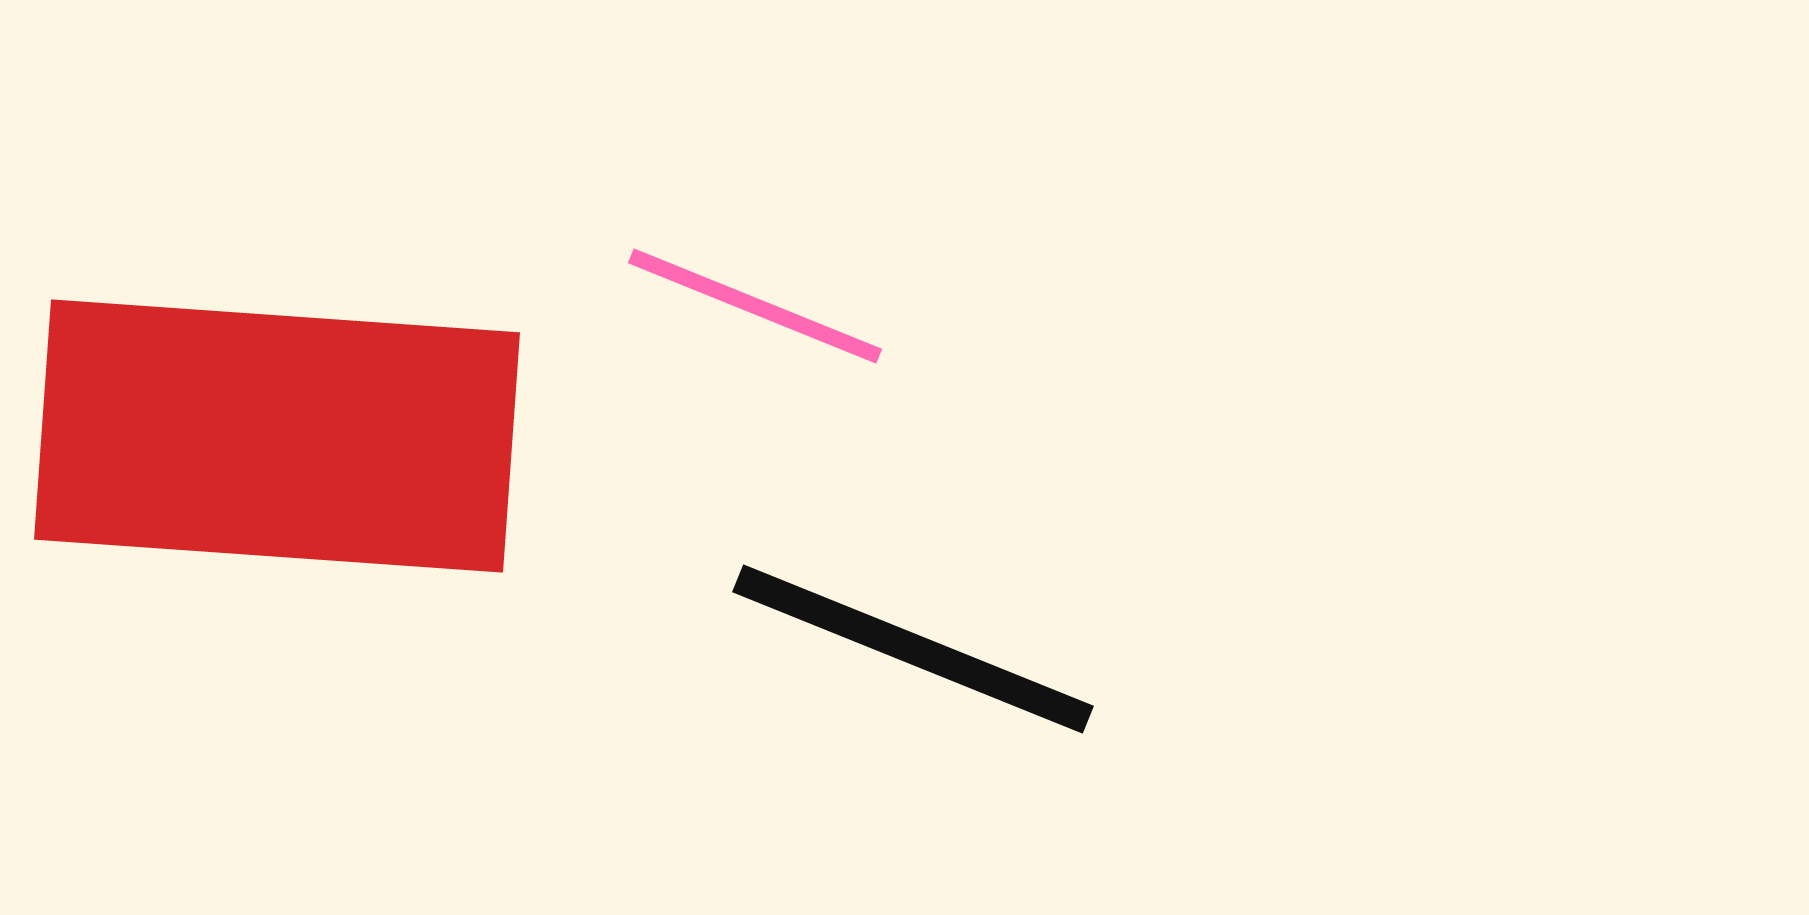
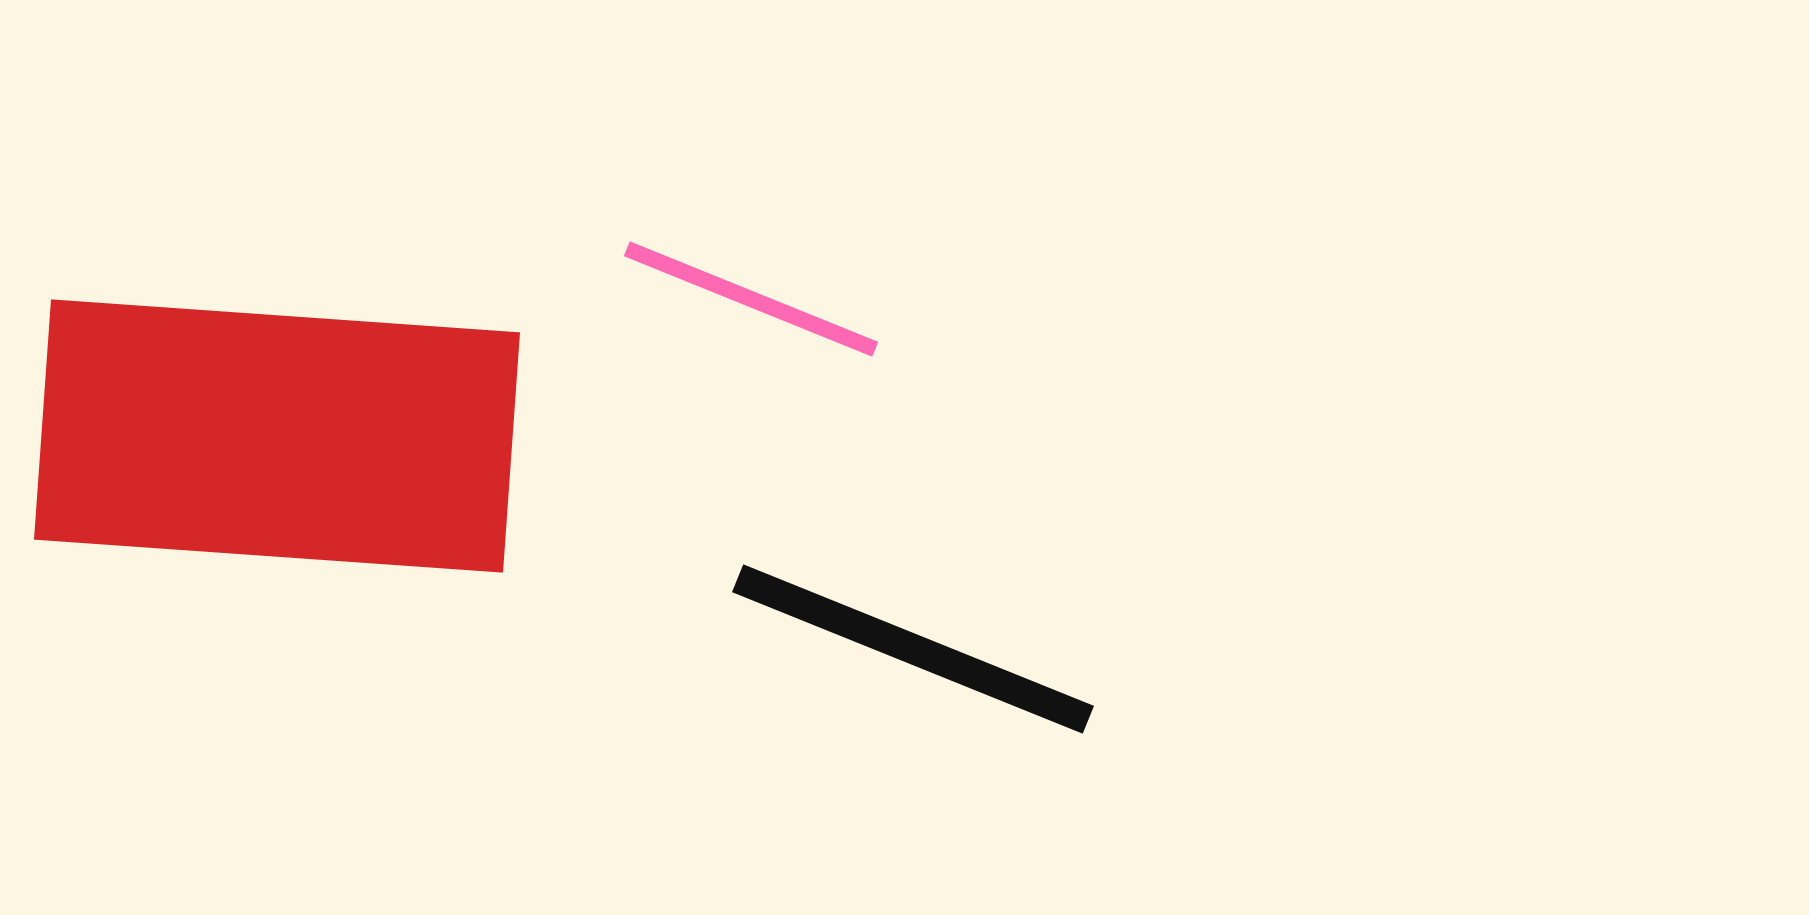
pink line: moved 4 px left, 7 px up
